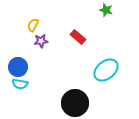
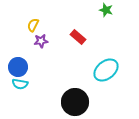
black circle: moved 1 px up
